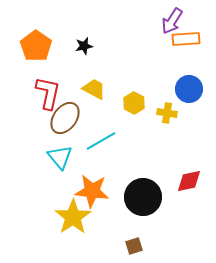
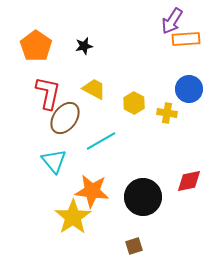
cyan triangle: moved 6 px left, 4 px down
